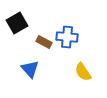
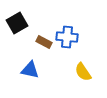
blue triangle: moved 1 px down; rotated 36 degrees counterclockwise
